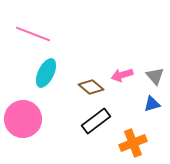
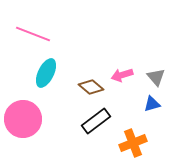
gray triangle: moved 1 px right, 1 px down
